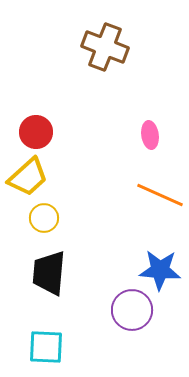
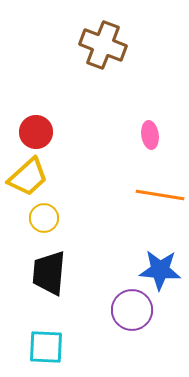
brown cross: moved 2 px left, 2 px up
orange line: rotated 15 degrees counterclockwise
